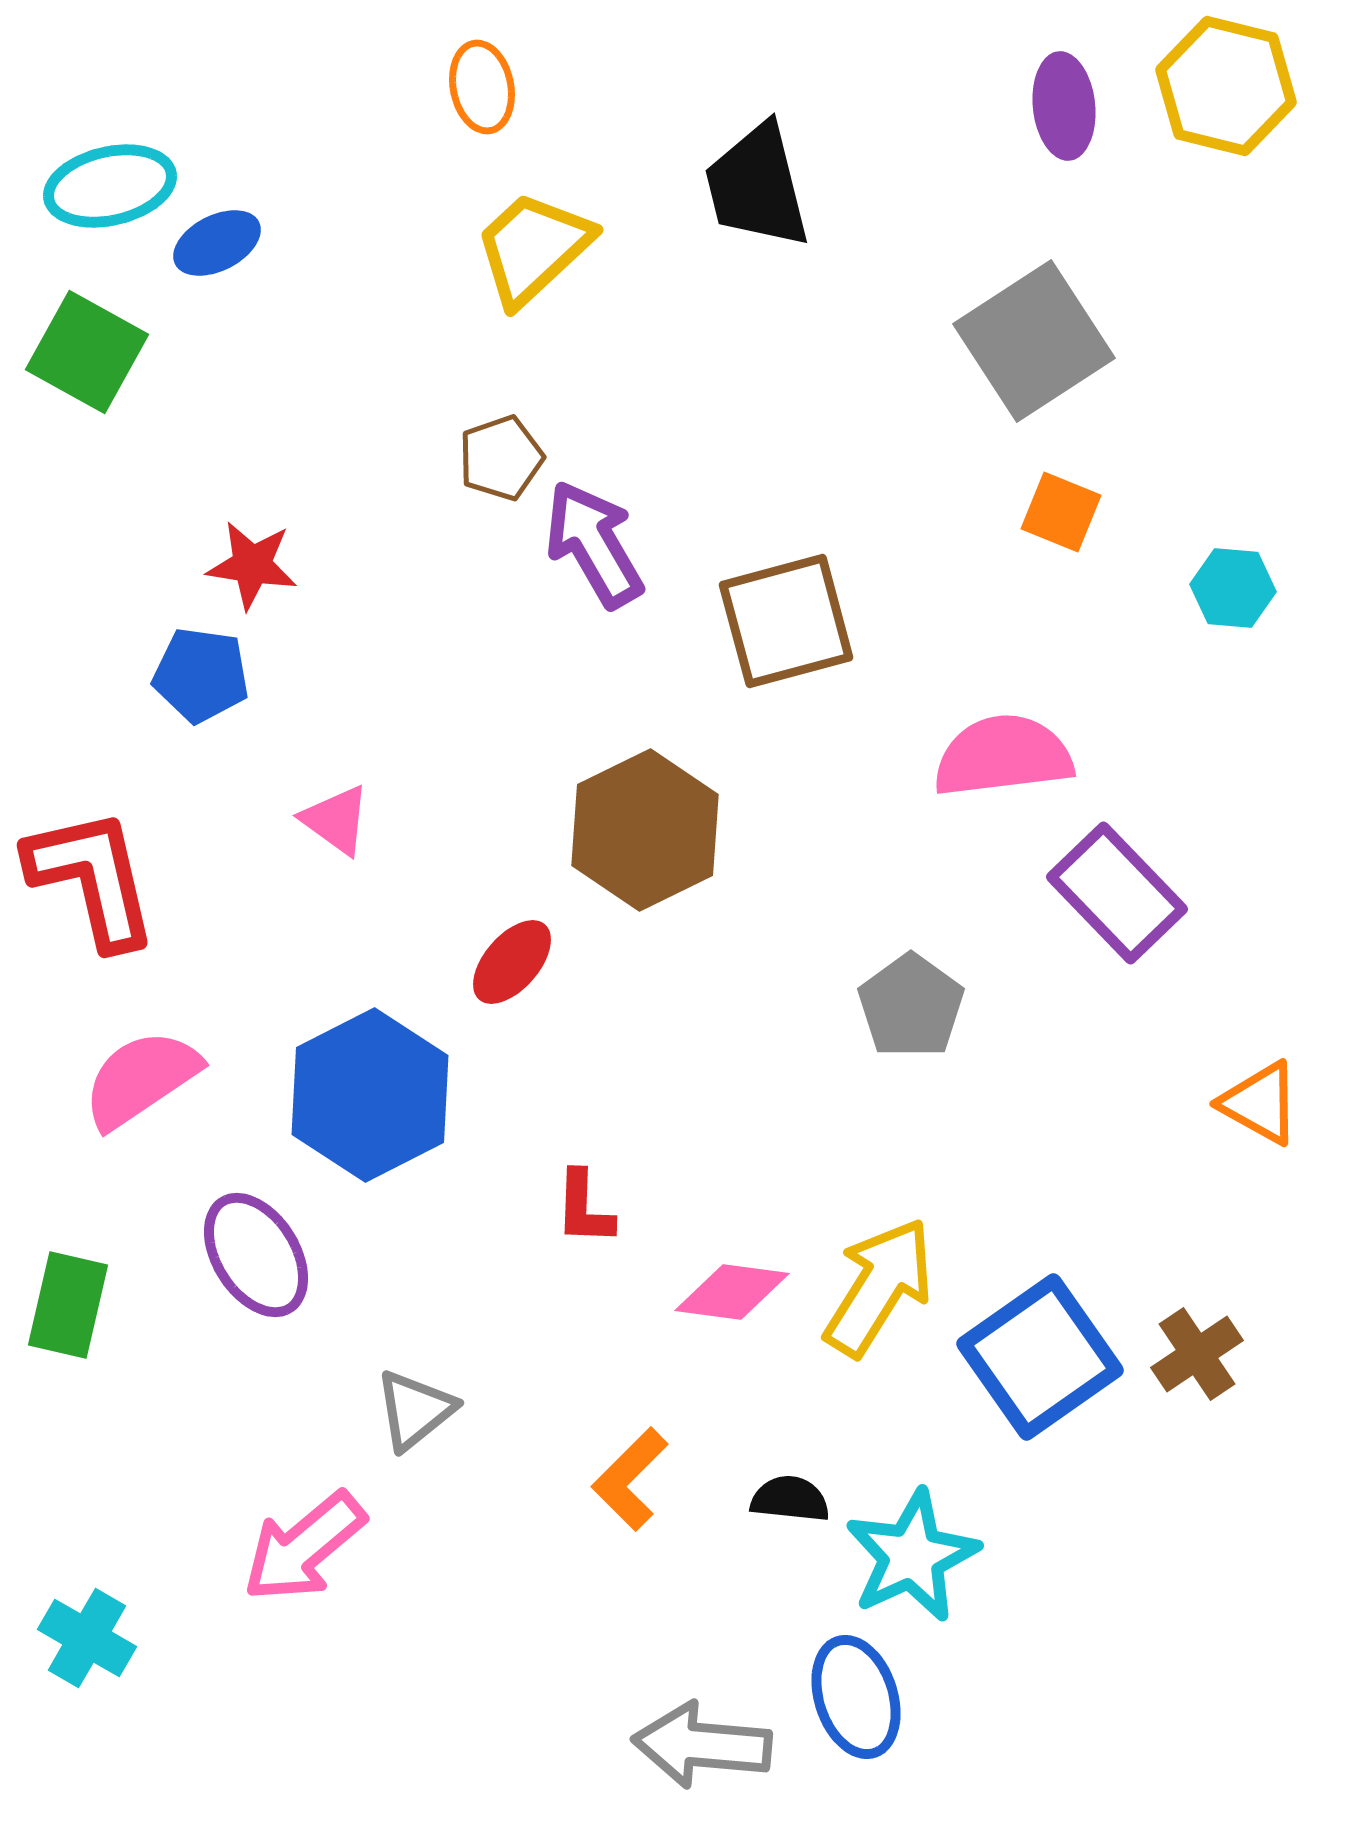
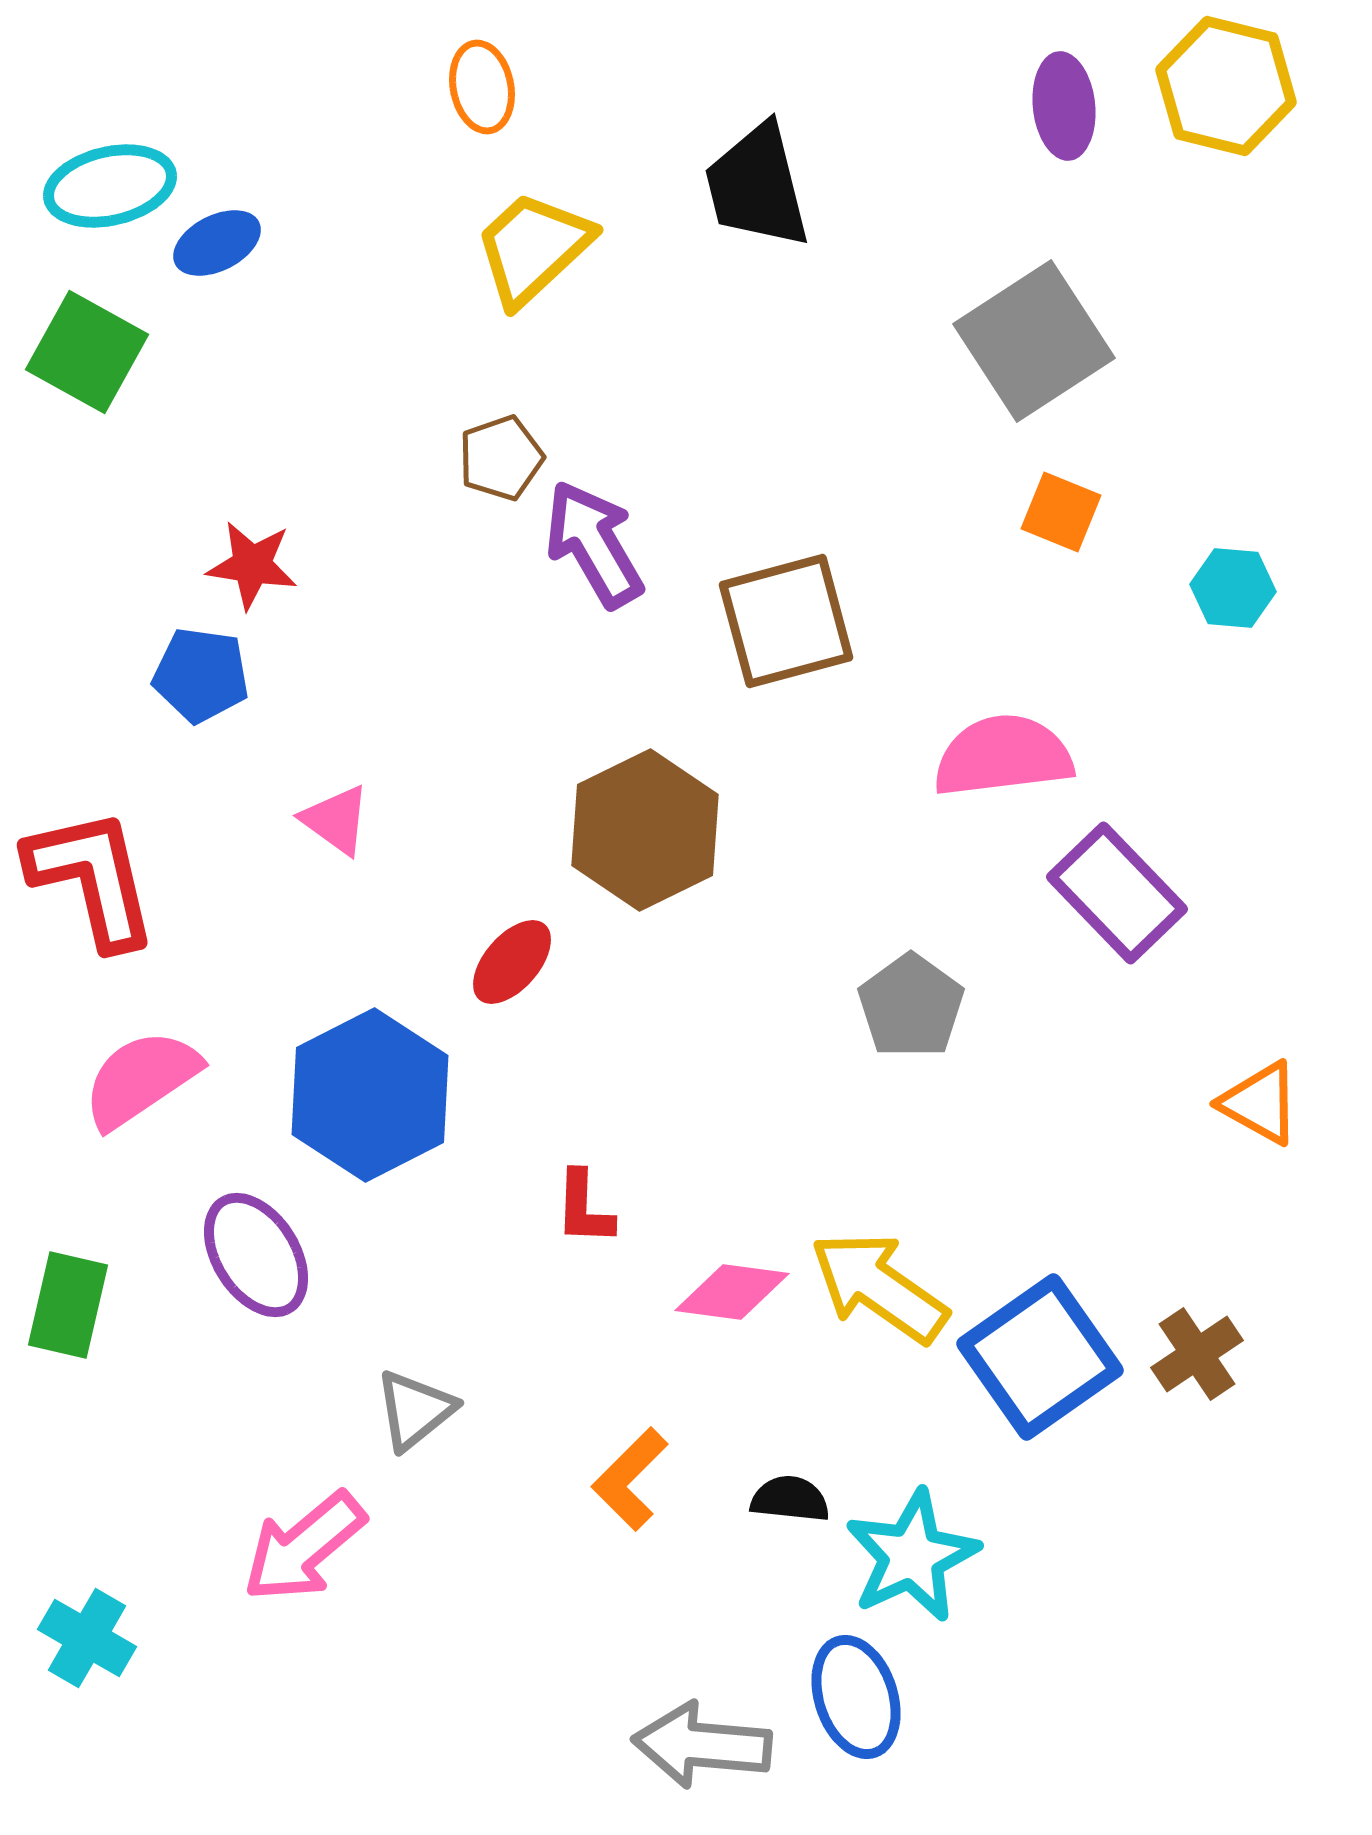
yellow arrow at (879, 1287): rotated 87 degrees counterclockwise
